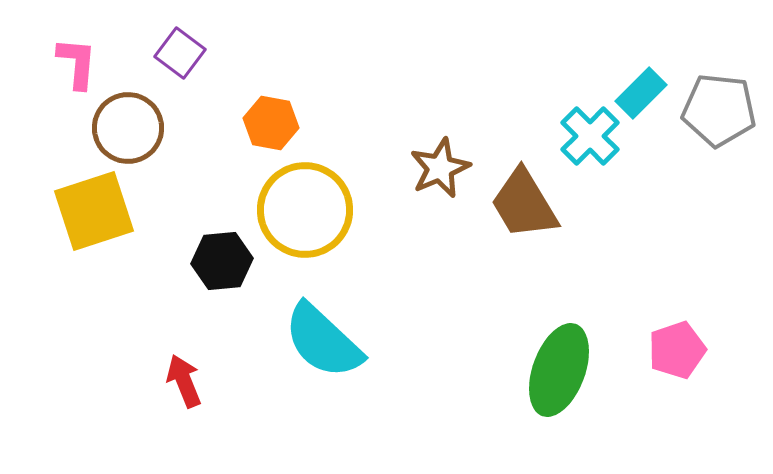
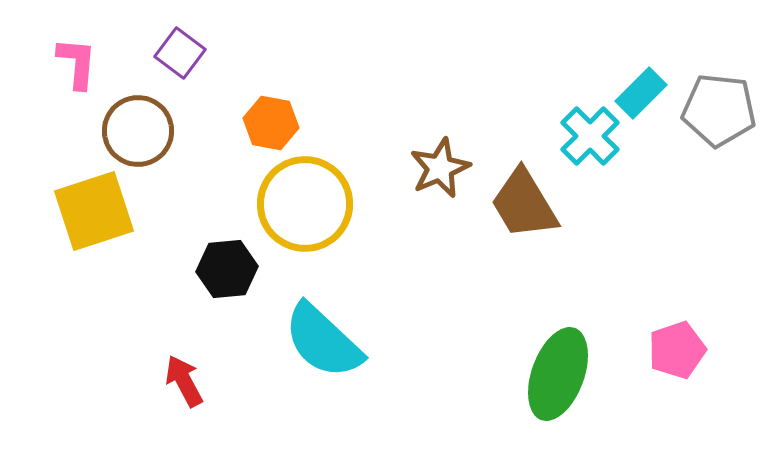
brown circle: moved 10 px right, 3 px down
yellow circle: moved 6 px up
black hexagon: moved 5 px right, 8 px down
green ellipse: moved 1 px left, 4 px down
red arrow: rotated 6 degrees counterclockwise
